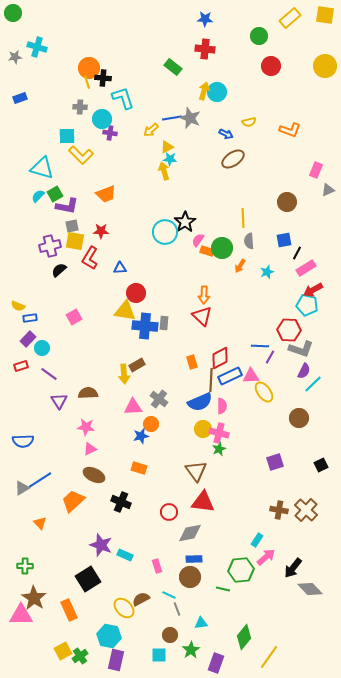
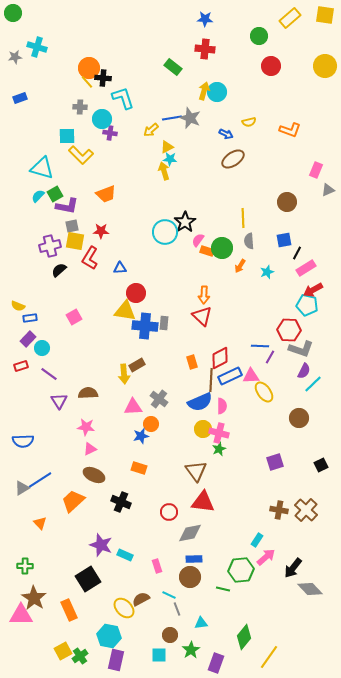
yellow line at (87, 82): rotated 24 degrees counterclockwise
